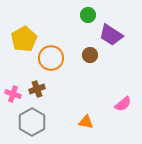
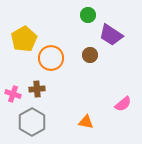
brown cross: rotated 14 degrees clockwise
